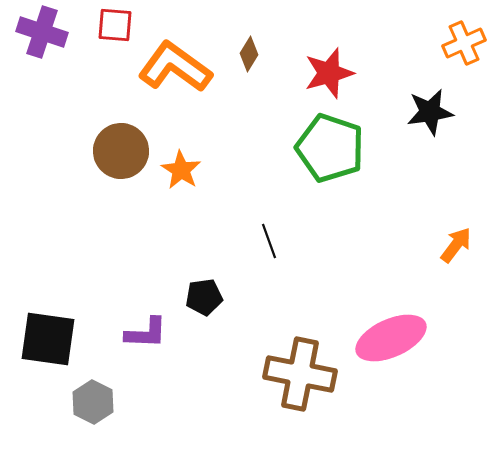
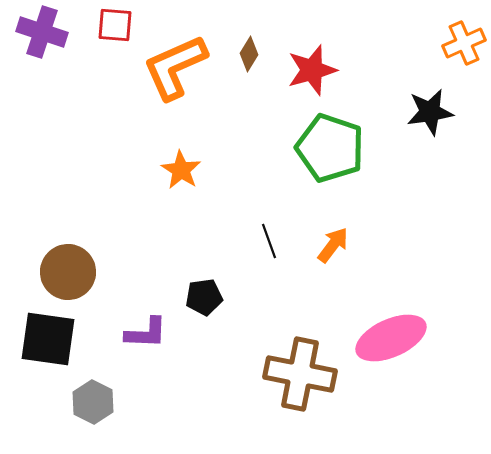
orange L-shape: rotated 60 degrees counterclockwise
red star: moved 17 px left, 3 px up
brown circle: moved 53 px left, 121 px down
orange arrow: moved 123 px left
